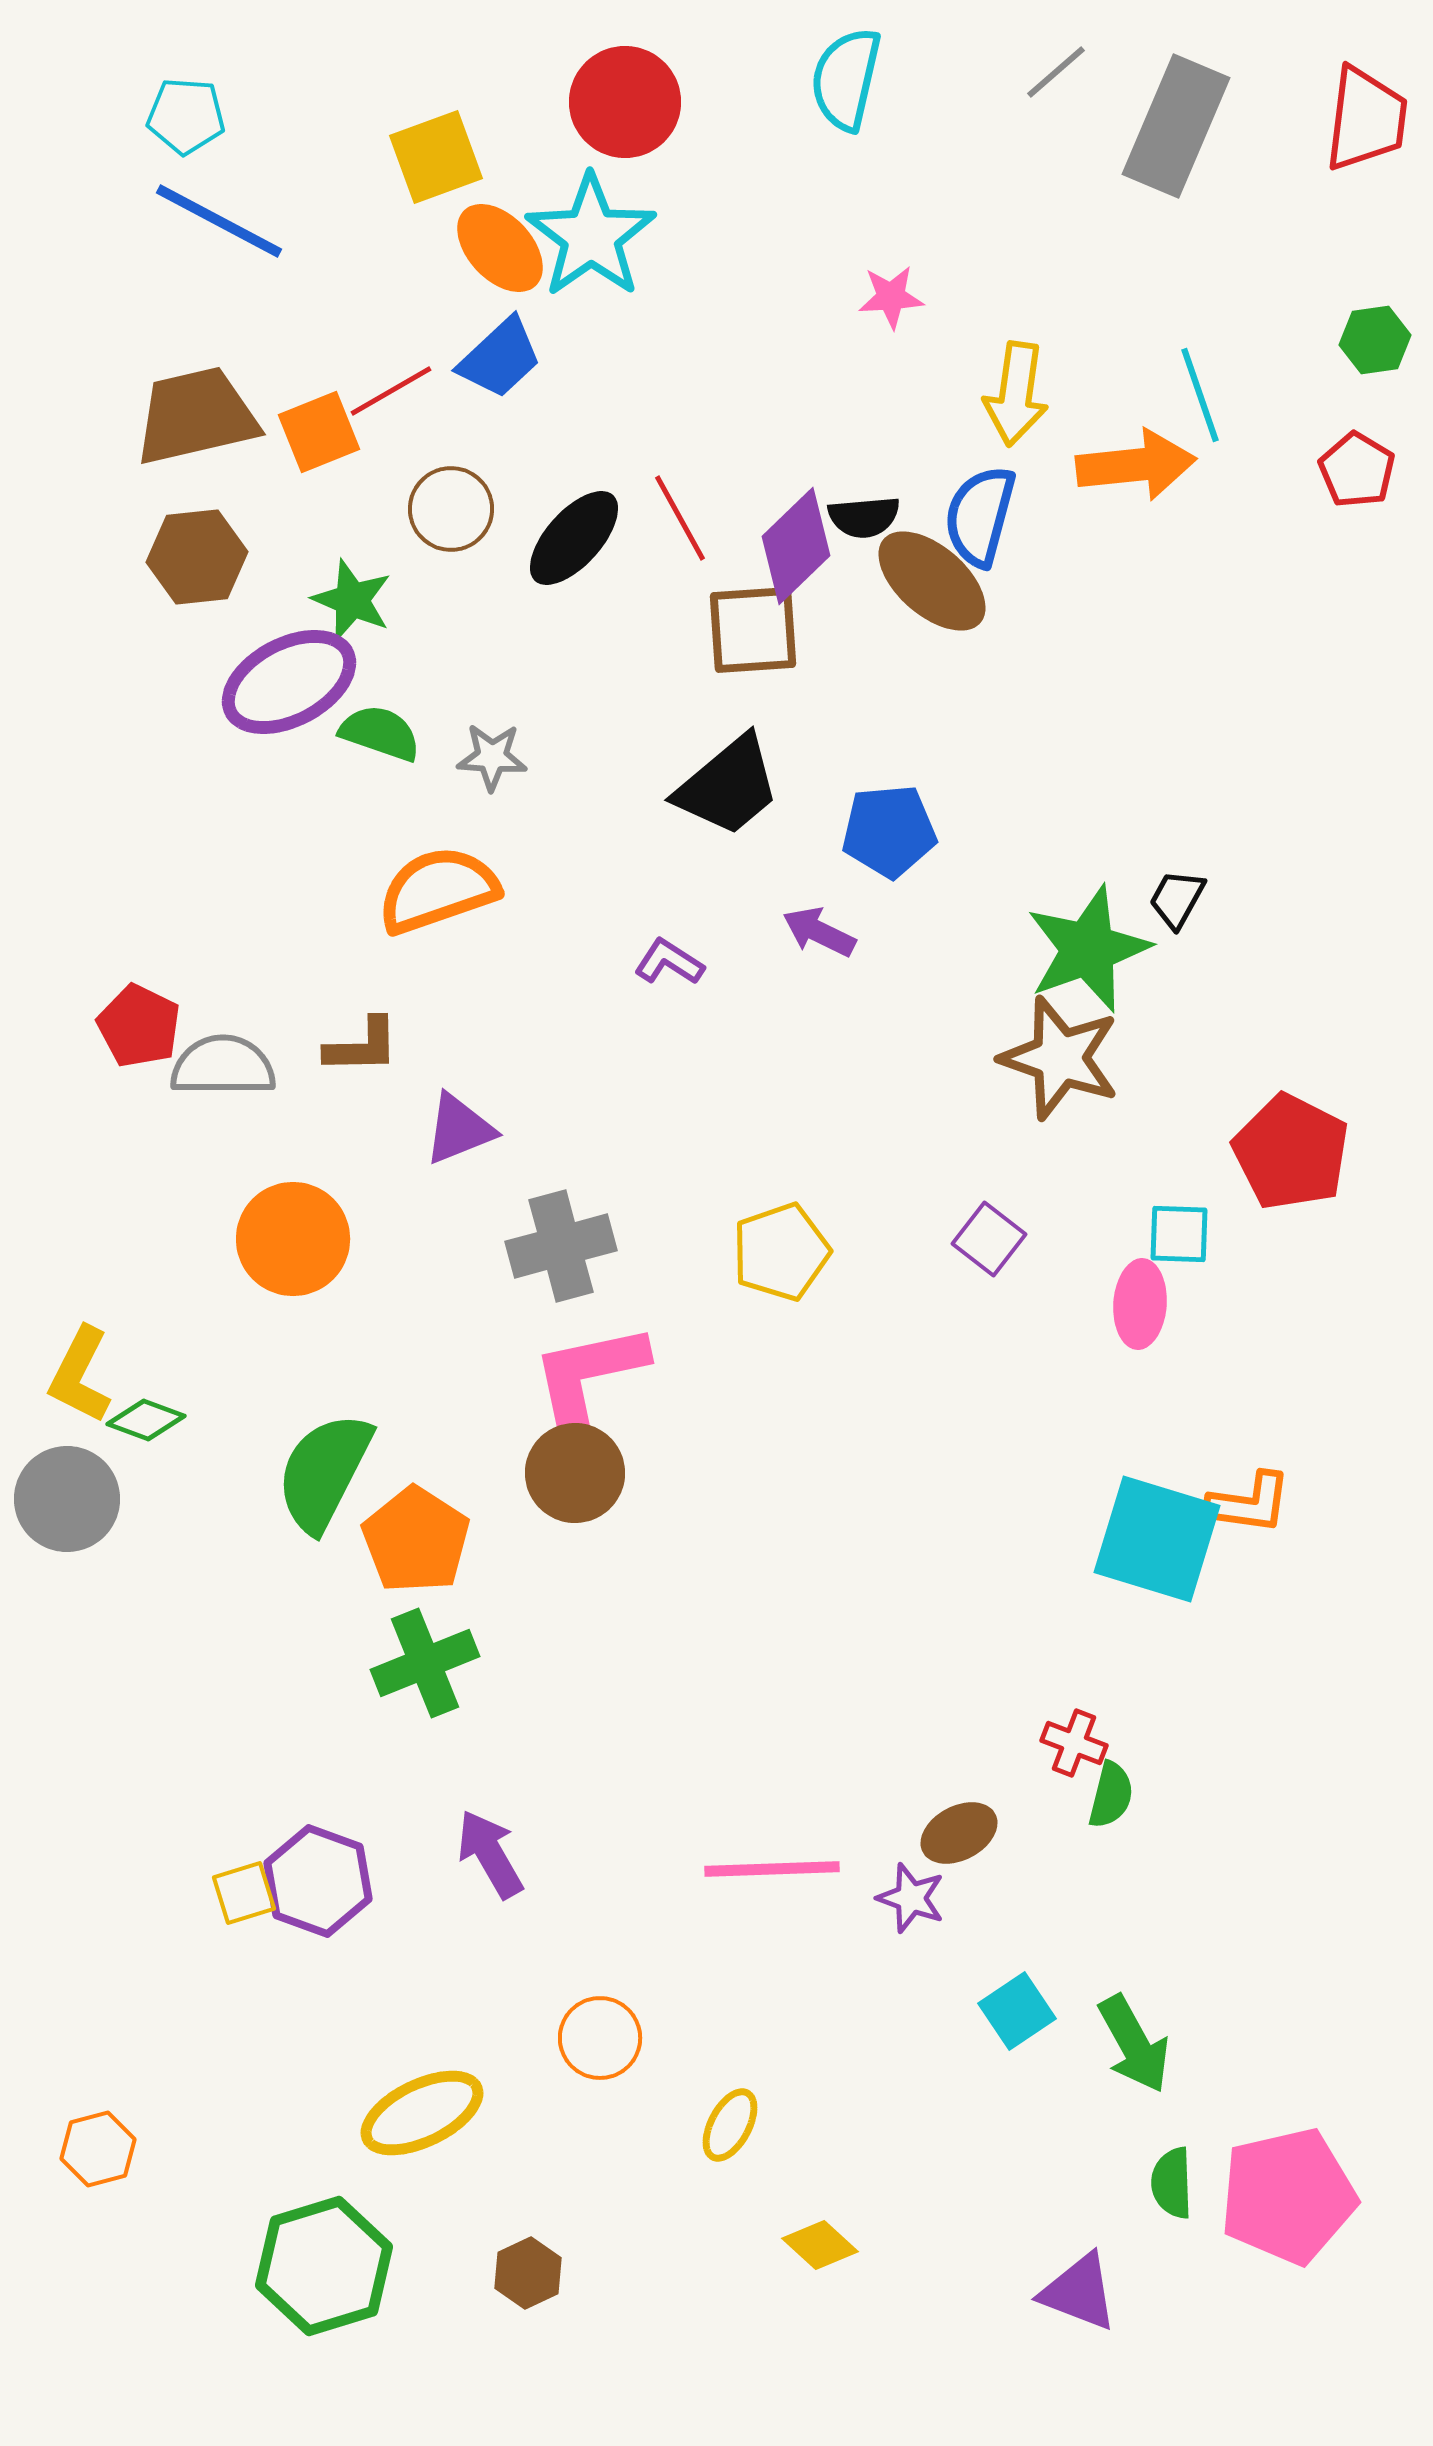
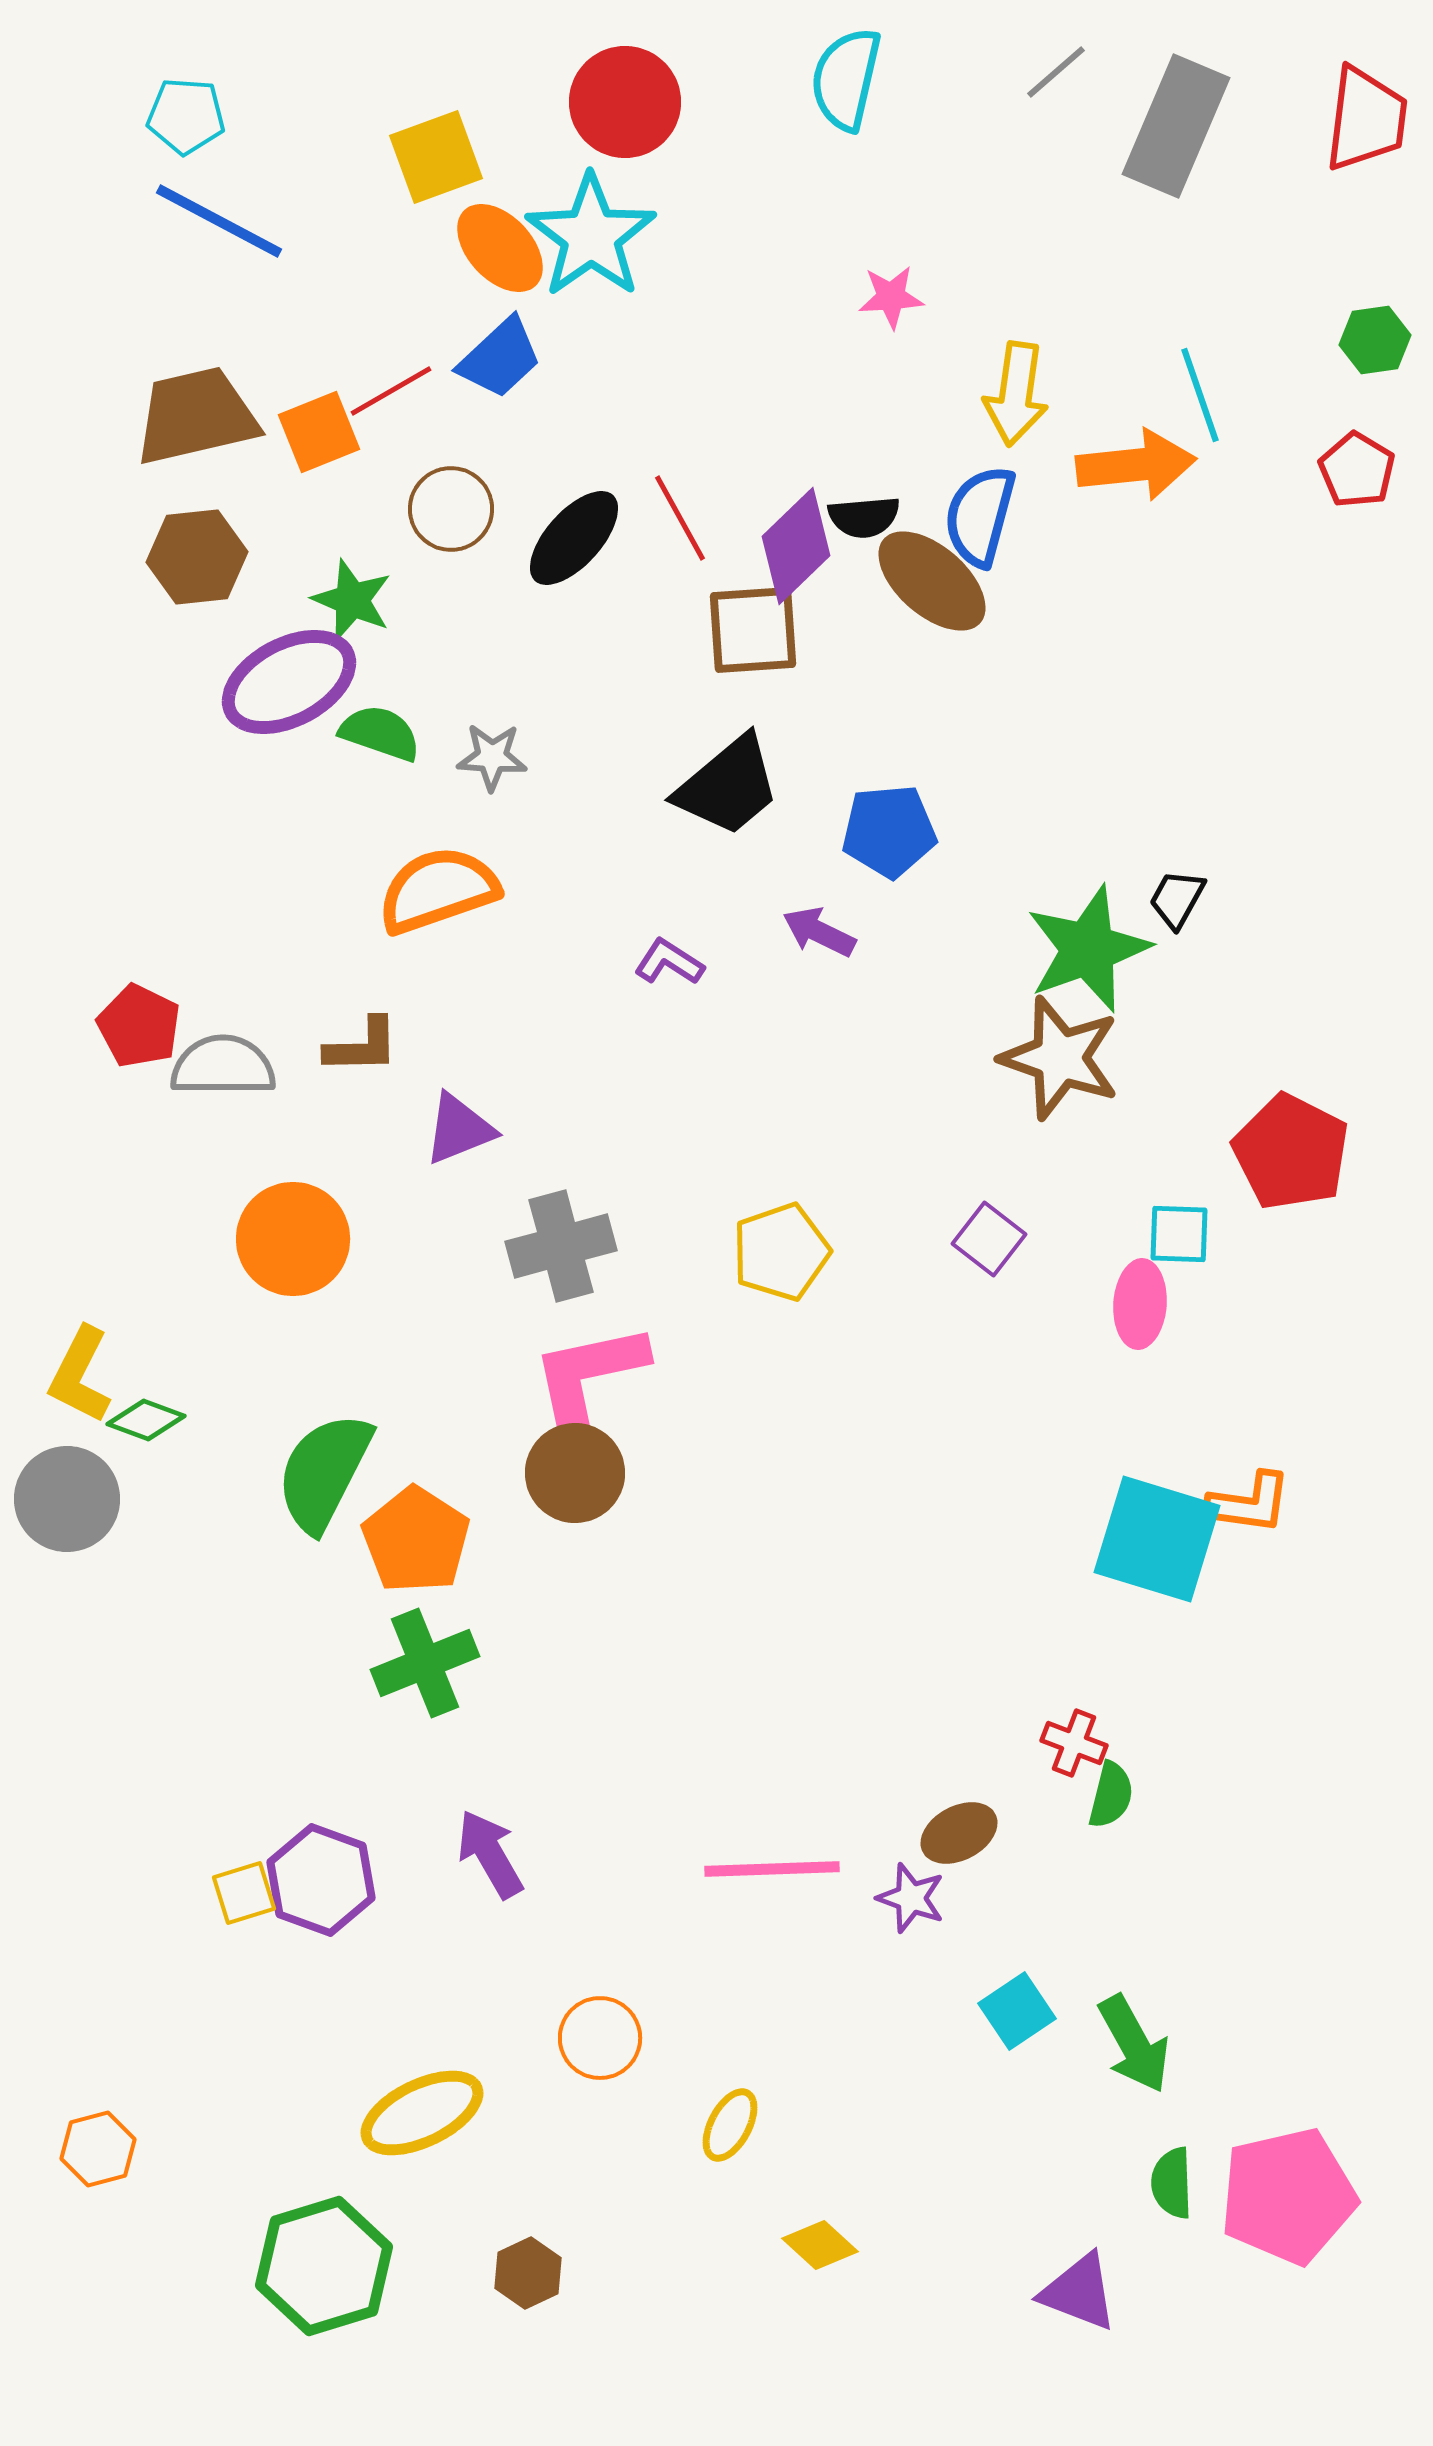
purple hexagon at (318, 1881): moved 3 px right, 1 px up
